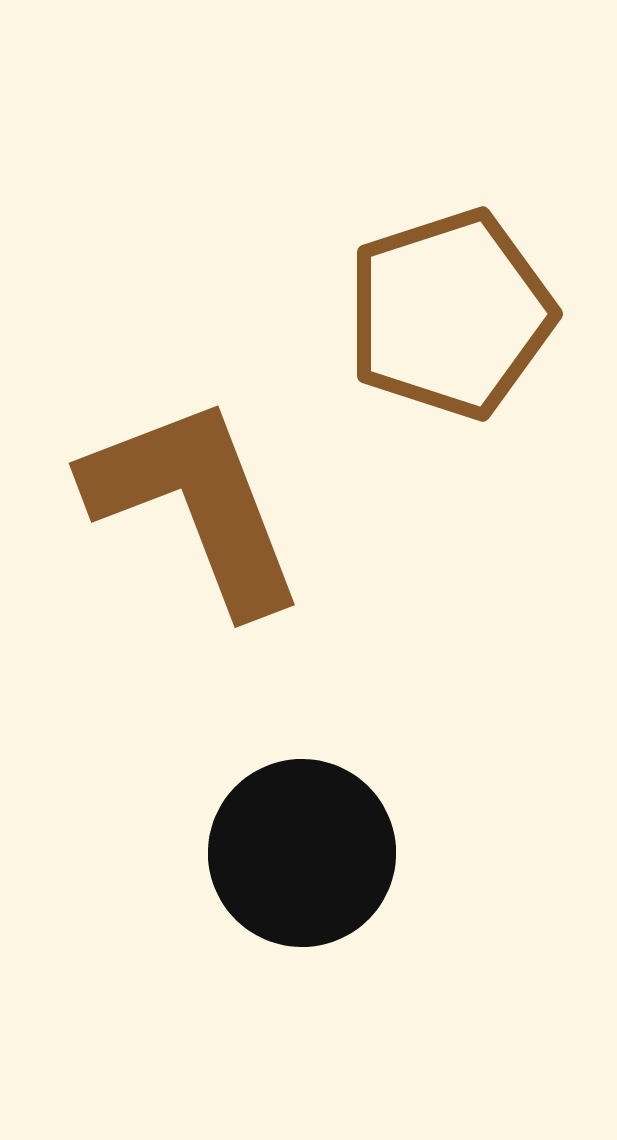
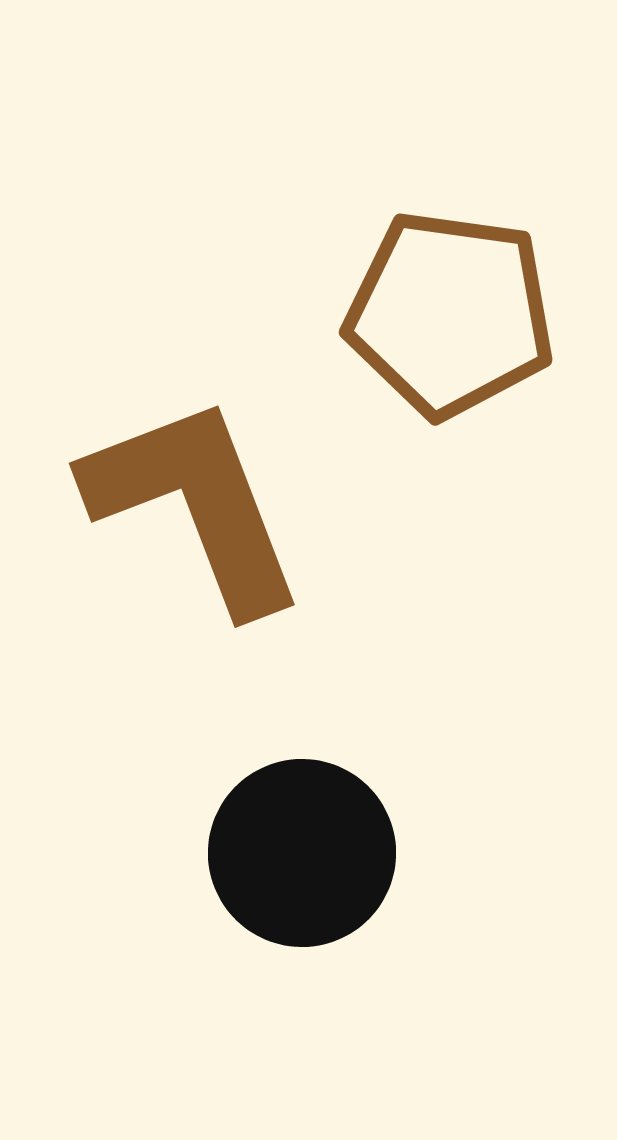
brown pentagon: rotated 26 degrees clockwise
